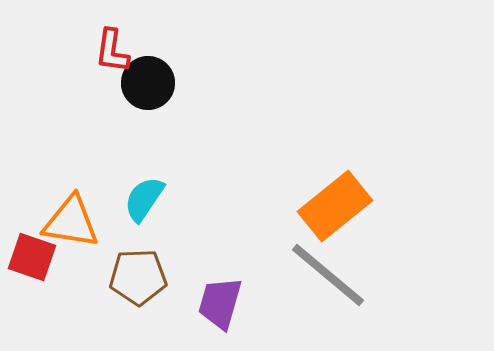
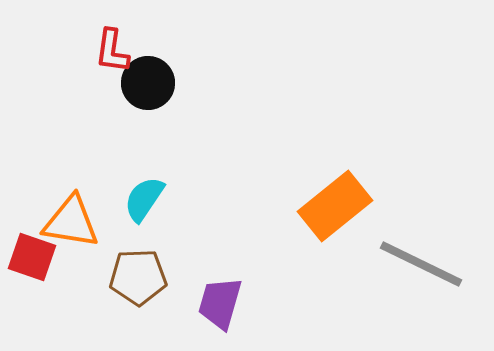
gray line: moved 93 px right, 11 px up; rotated 14 degrees counterclockwise
